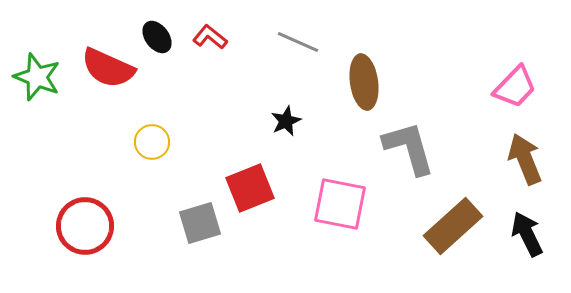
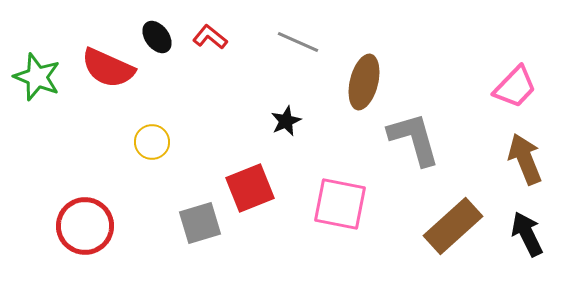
brown ellipse: rotated 22 degrees clockwise
gray L-shape: moved 5 px right, 9 px up
